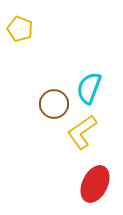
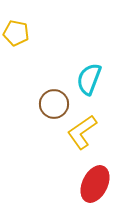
yellow pentagon: moved 4 px left, 4 px down; rotated 10 degrees counterclockwise
cyan semicircle: moved 9 px up
